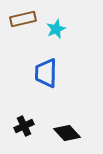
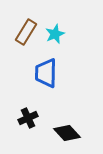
brown rectangle: moved 3 px right, 13 px down; rotated 45 degrees counterclockwise
cyan star: moved 1 px left, 5 px down
black cross: moved 4 px right, 8 px up
